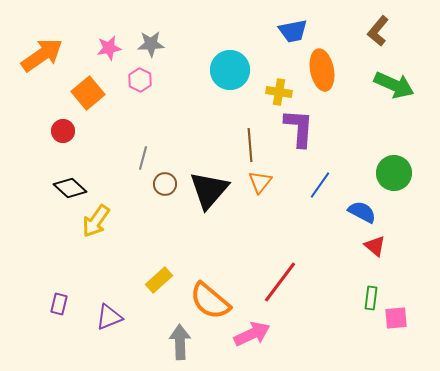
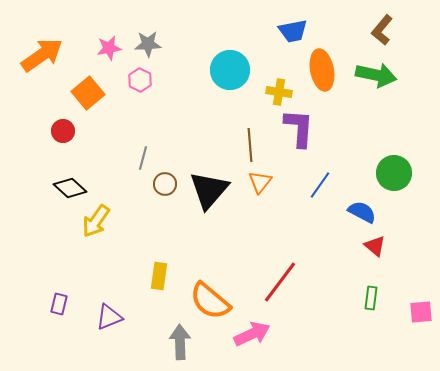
brown L-shape: moved 4 px right, 1 px up
gray star: moved 3 px left
green arrow: moved 18 px left, 10 px up; rotated 12 degrees counterclockwise
yellow rectangle: moved 4 px up; rotated 40 degrees counterclockwise
pink square: moved 25 px right, 6 px up
